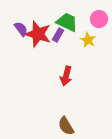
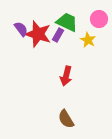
brown semicircle: moved 7 px up
